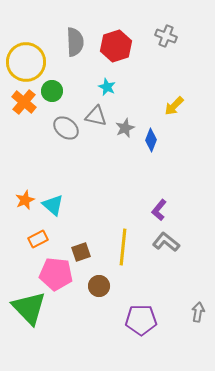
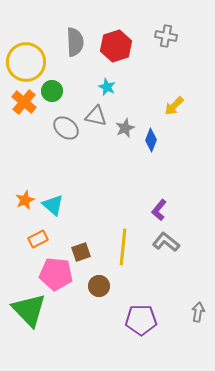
gray cross: rotated 10 degrees counterclockwise
green triangle: moved 2 px down
